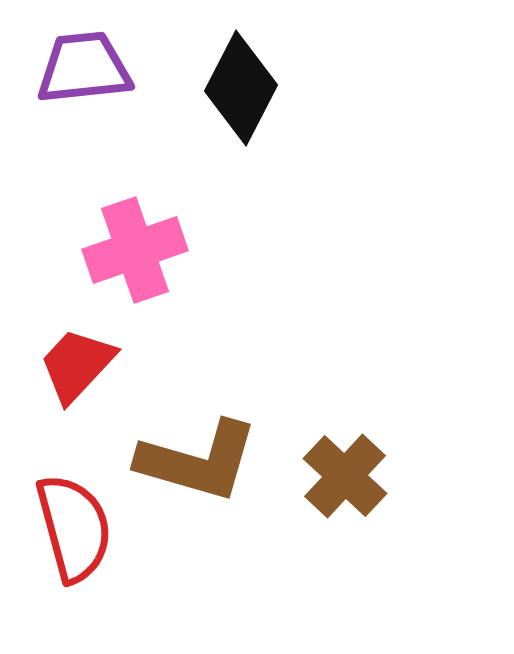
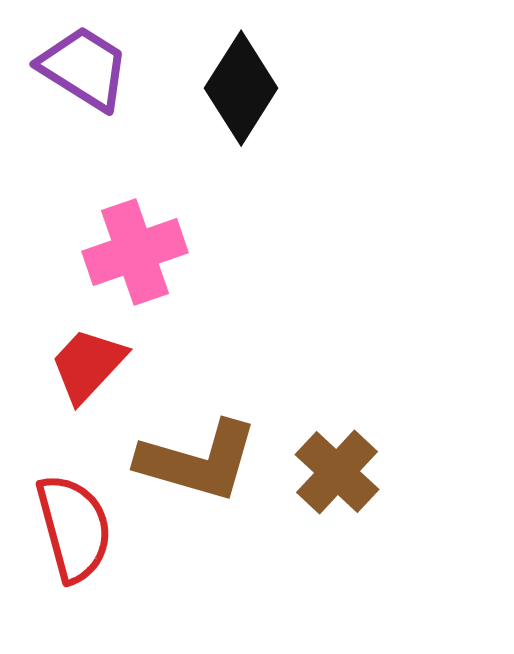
purple trapezoid: rotated 38 degrees clockwise
black diamond: rotated 5 degrees clockwise
pink cross: moved 2 px down
red trapezoid: moved 11 px right
brown cross: moved 8 px left, 4 px up
